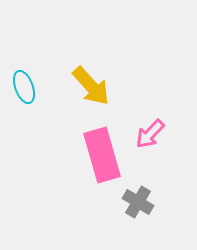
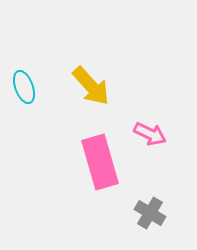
pink arrow: rotated 108 degrees counterclockwise
pink rectangle: moved 2 px left, 7 px down
gray cross: moved 12 px right, 11 px down
